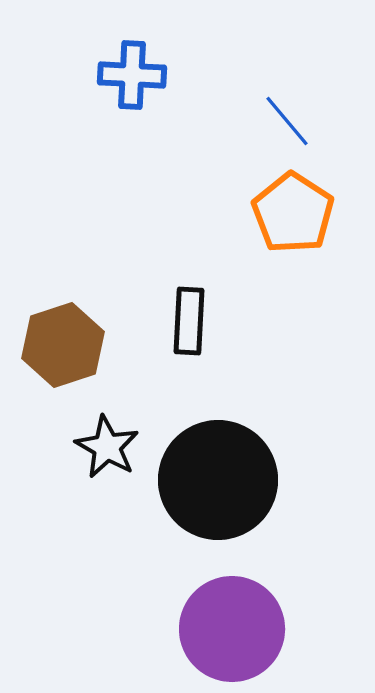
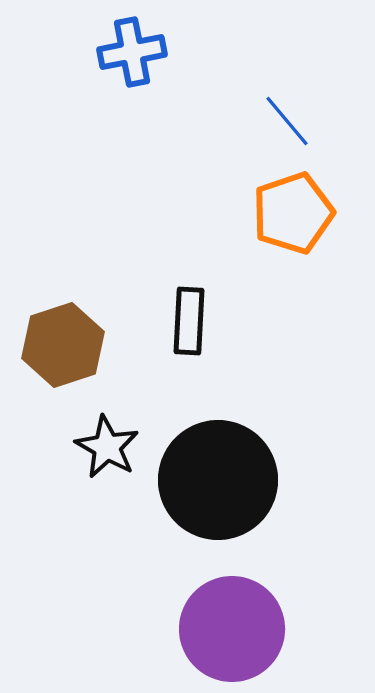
blue cross: moved 23 px up; rotated 14 degrees counterclockwise
orange pentagon: rotated 20 degrees clockwise
